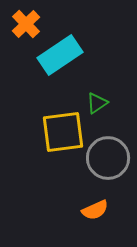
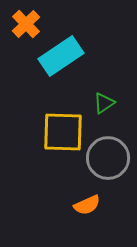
cyan rectangle: moved 1 px right, 1 px down
green triangle: moved 7 px right
yellow square: rotated 9 degrees clockwise
orange semicircle: moved 8 px left, 5 px up
